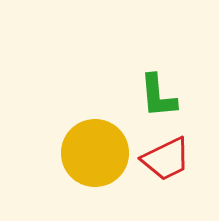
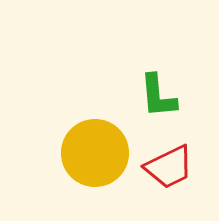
red trapezoid: moved 3 px right, 8 px down
